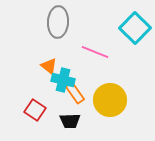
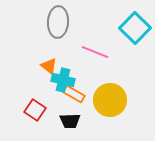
orange rectangle: moved 1 px left, 1 px down; rotated 25 degrees counterclockwise
